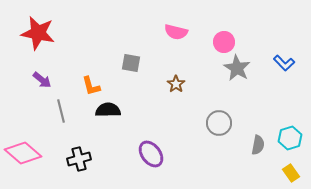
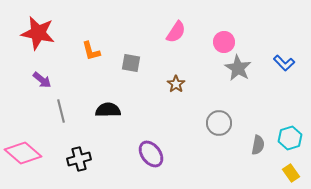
pink semicircle: rotated 70 degrees counterclockwise
gray star: moved 1 px right
orange L-shape: moved 35 px up
